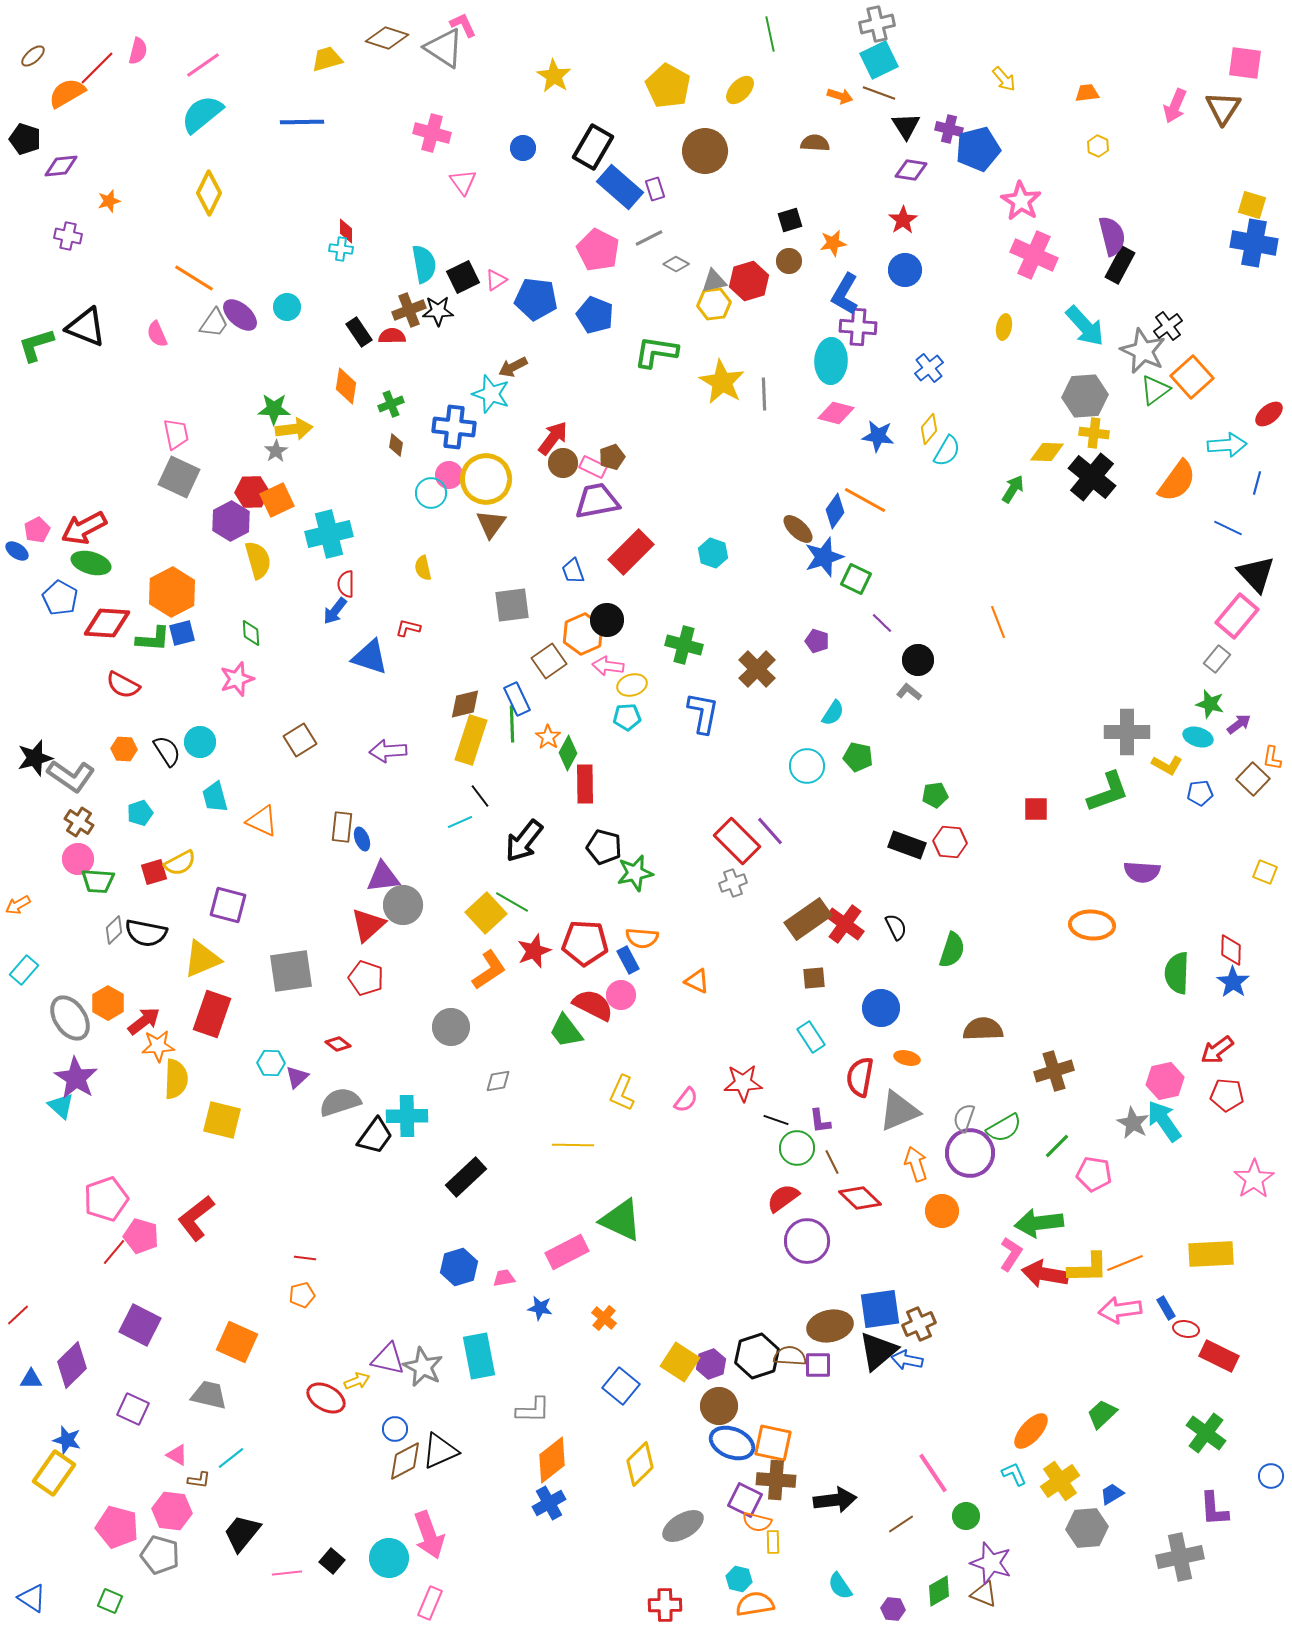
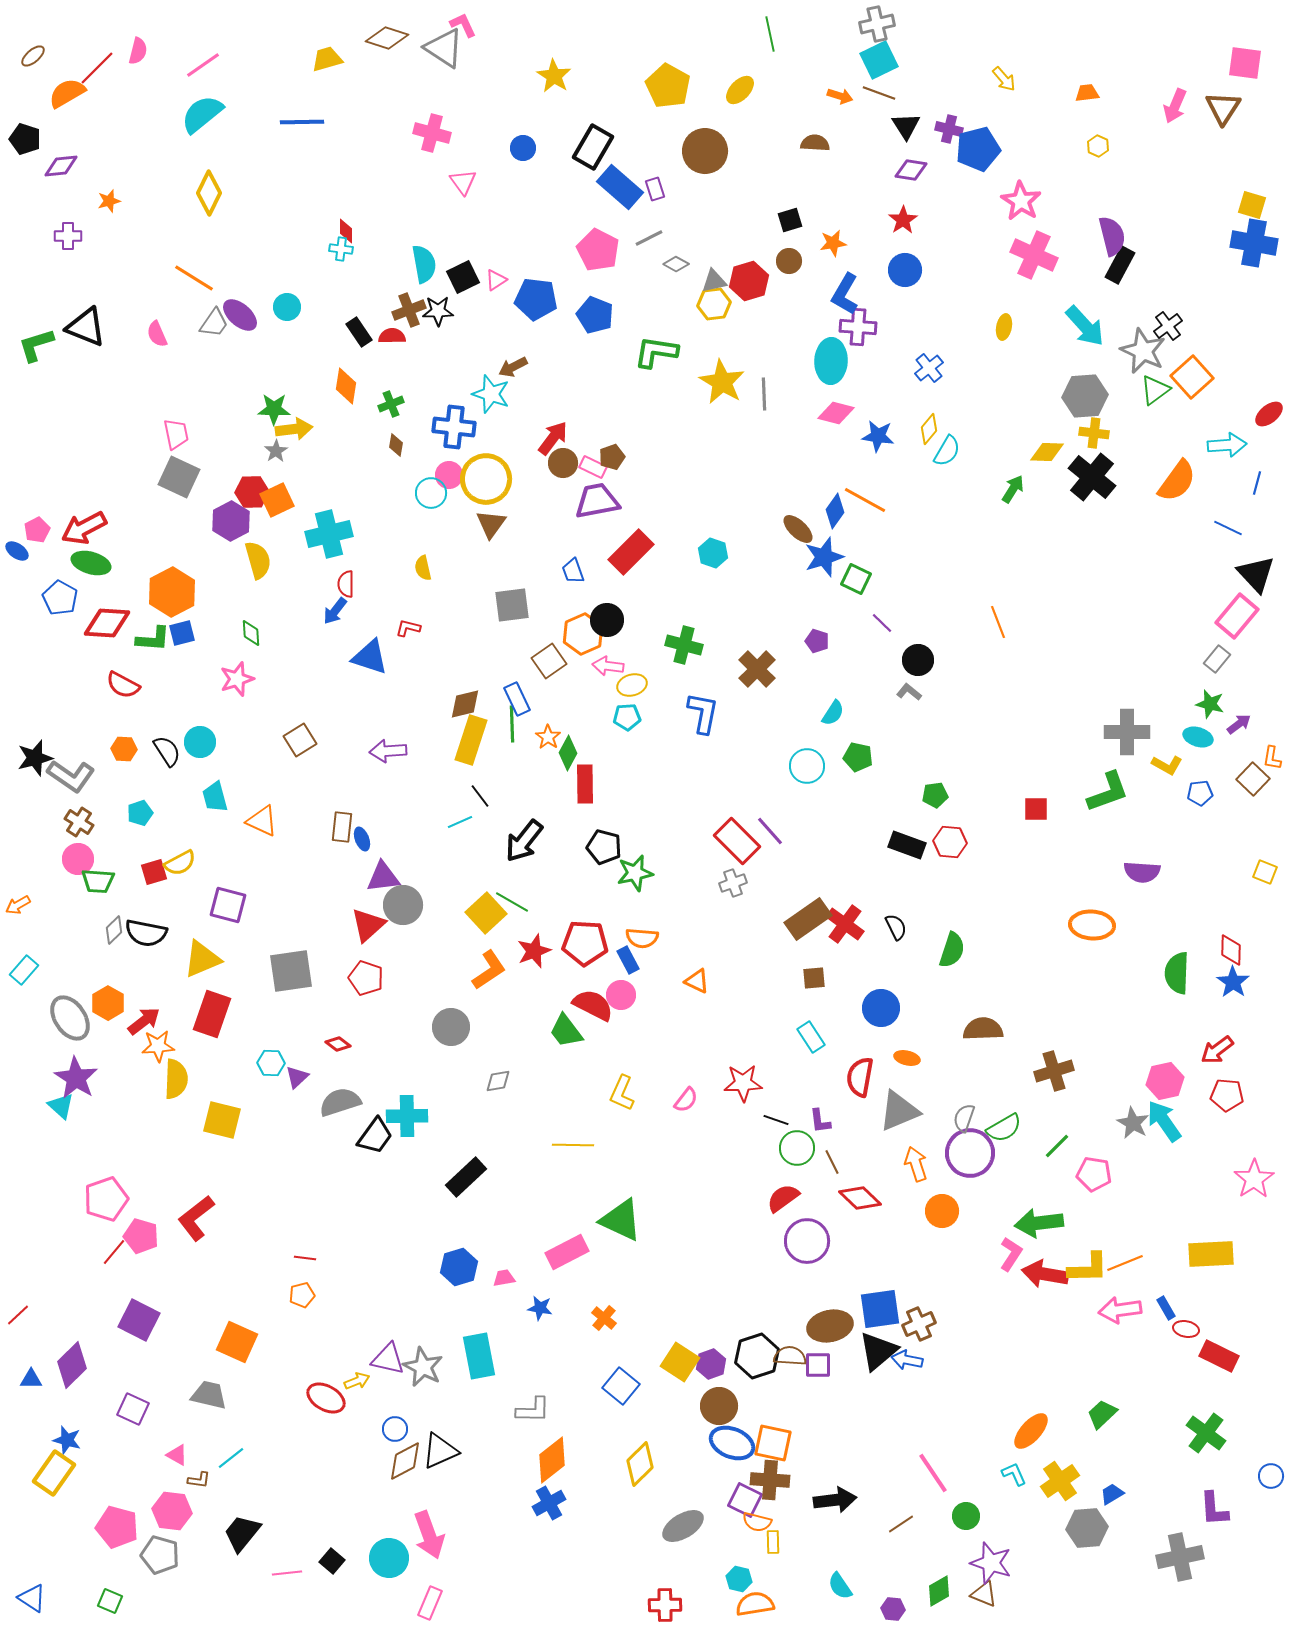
purple cross at (68, 236): rotated 12 degrees counterclockwise
purple square at (140, 1325): moved 1 px left, 5 px up
brown cross at (776, 1480): moved 6 px left
